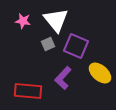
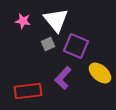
red rectangle: rotated 12 degrees counterclockwise
